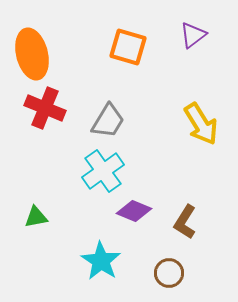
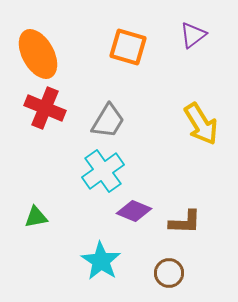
orange ellipse: moved 6 px right; rotated 15 degrees counterclockwise
brown L-shape: rotated 120 degrees counterclockwise
